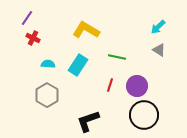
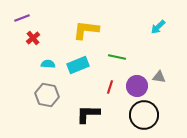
purple line: moved 5 px left; rotated 35 degrees clockwise
yellow L-shape: rotated 24 degrees counterclockwise
red cross: rotated 24 degrees clockwise
gray triangle: moved 27 px down; rotated 24 degrees counterclockwise
cyan rectangle: rotated 35 degrees clockwise
red line: moved 2 px down
gray hexagon: rotated 20 degrees counterclockwise
black L-shape: moved 7 px up; rotated 20 degrees clockwise
